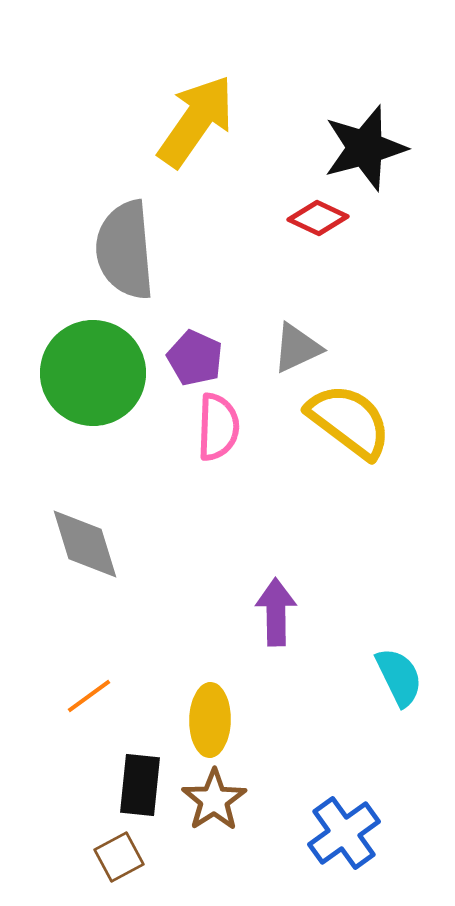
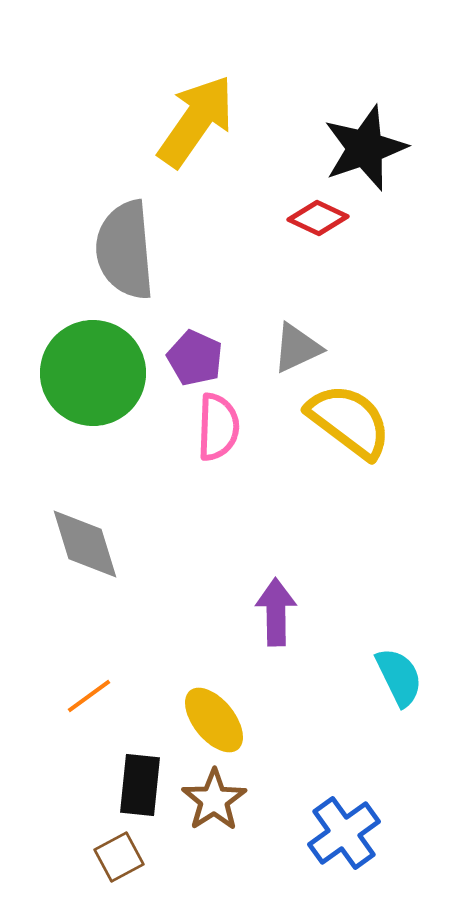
black star: rotated 4 degrees counterclockwise
yellow ellipse: moved 4 px right; rotated 40 degrees counterclockwise
